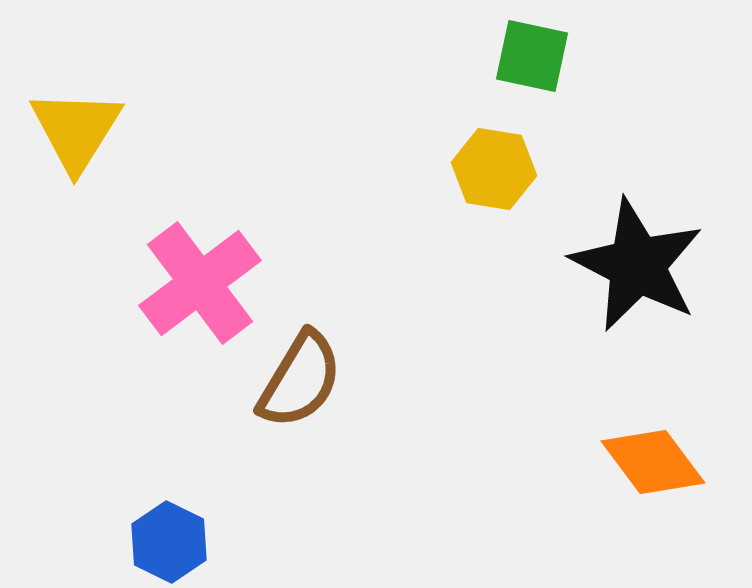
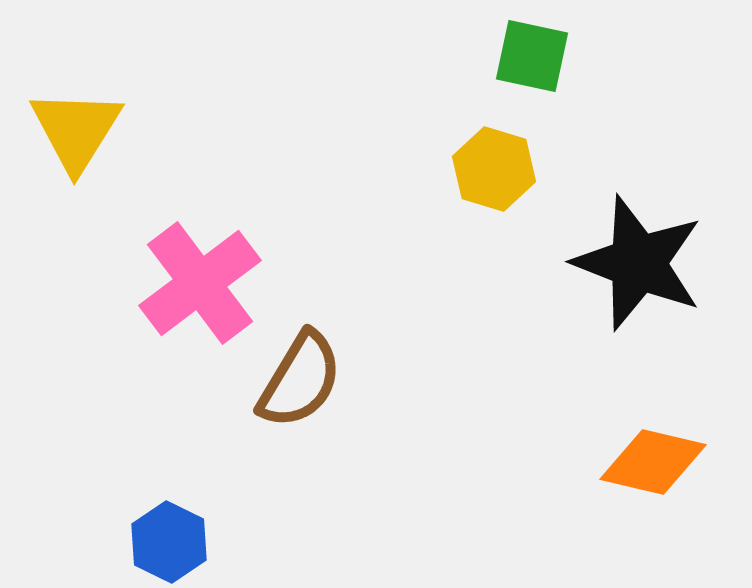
yellow hexagon: rotated 8 degrees clockwise
black star: moved 1 px right, 2 px up; rotated 6 degrees counterclockwise
orange diamond: rotated 40 degrees counterclockwise
